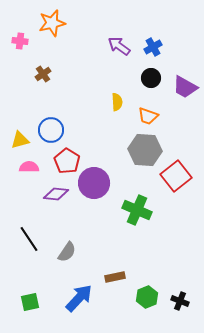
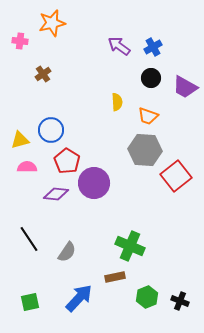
pink semicircle: moved 2 px left
green cross: moved 7 px left, 36 px down
